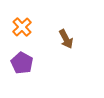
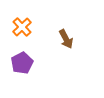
purple pentagon: rotated 15 degrees clockwise
